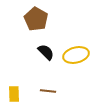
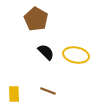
yellow ellipse: rotated 25 degrees clockwise
brown line: rotated 14 degrees clockwise
